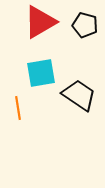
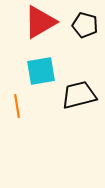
cyan square: moved 2 px up
black trapezoid: rotated 48 degrees counterclockwise
orange line: moved 1 px left, 2 px up
